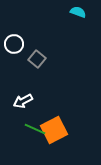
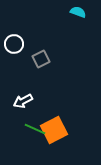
gray square: moved 4 px right; rotated 24 degrees clockwise
